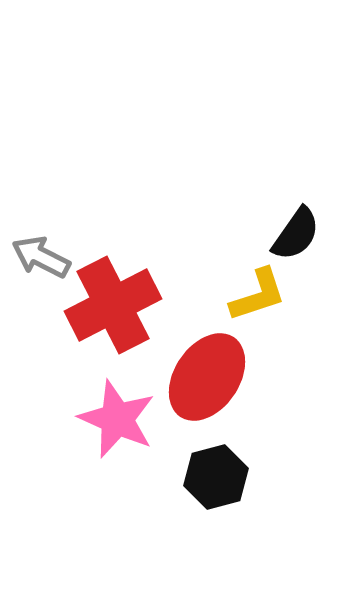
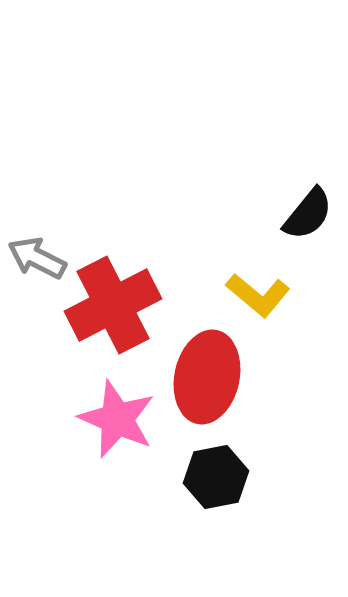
black semicircle: moved 12 px right, 20 px up; rotated 4 degrees clockwise
gray arrow: moved 4 px left, 1 px down
yellow L-shape: rotated 58 degrees clockwise
red ellipse: rotated 22 degrees counterclockwise
black hexagon: rotated 4 degrees clockwise
